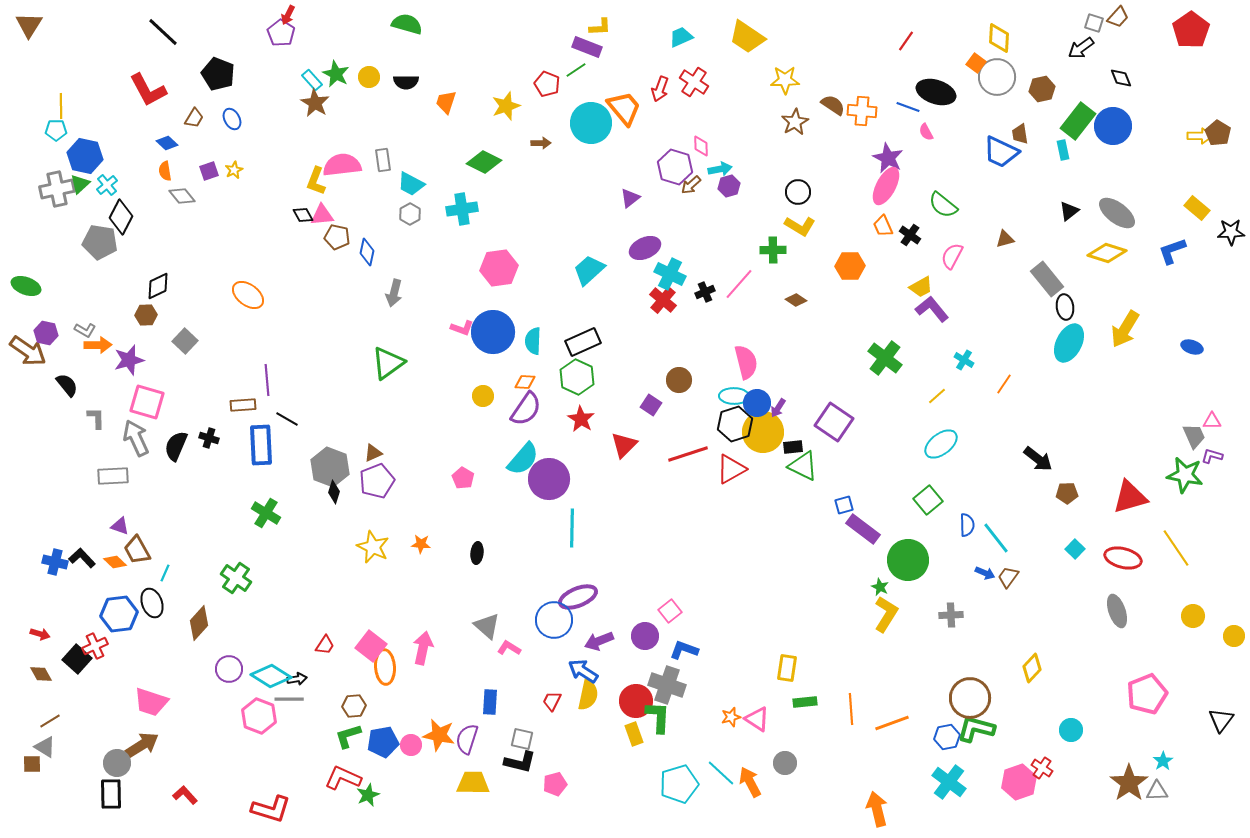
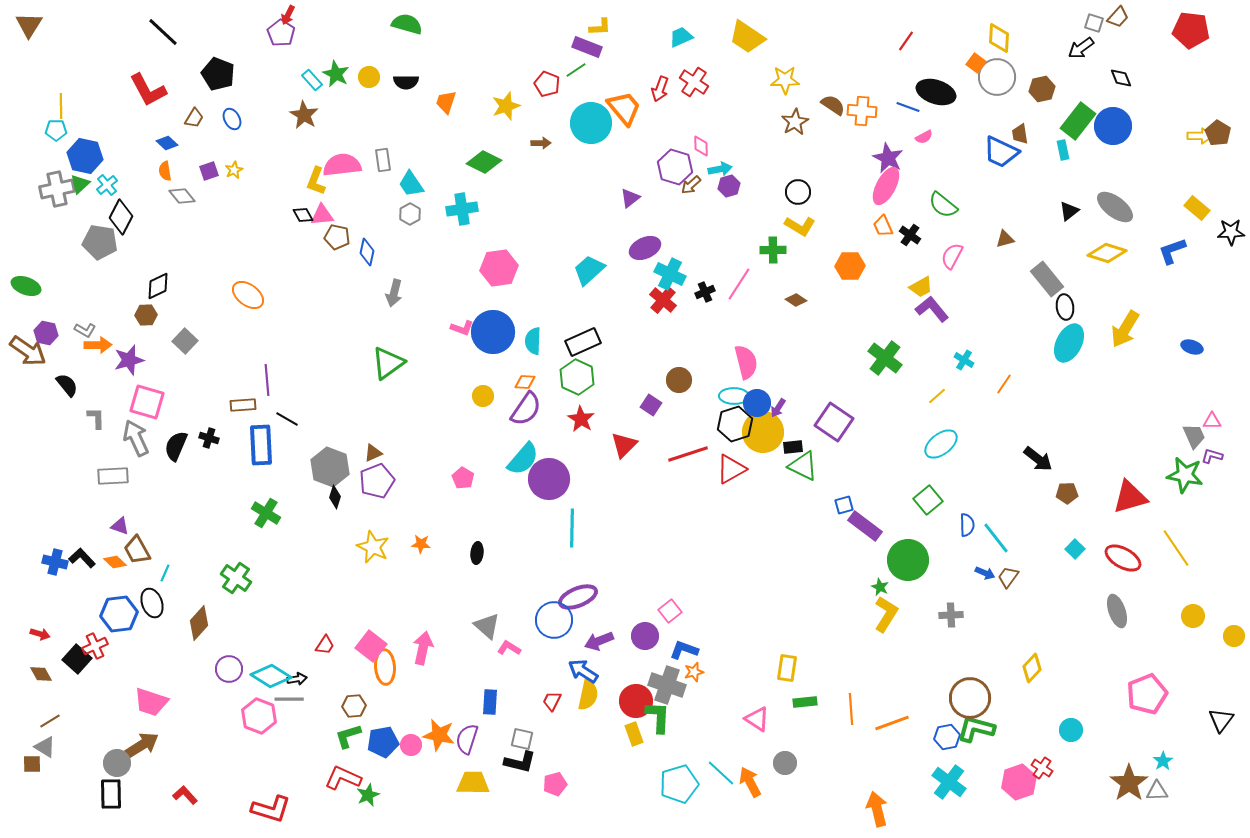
red pentagon at (1191, 30): rotated 30 degrees counterclockwise
brown star at (315, 103): moved 11 px left, 12 px down
pink semicircle at (926, 132): moved 2 px left, 5 px down; rotated 90 degrees counterclockwise
cyan trapezoid at (411, 184): rotated 28 degrees clockwise
gray ellipse at (1117, 213): moved 2 px left, 6 px up
pink line at (739, 284): rotated 8 degrees counterclockwise
black diamond at (334, 492): moved 1 px right, 5 px down
purple rectangle at (863, 529): moved 2 px right, 3 px up
red ellipse at (1123, 558): rotated 15 degrees clockwise
orange star at (731, 717): moved 37 px left, 45 px up
